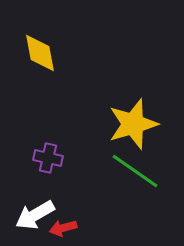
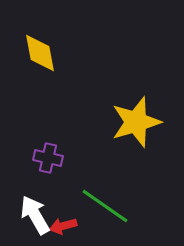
yellow star: moved 3 px right, 2 px up
green line: moved 30 px left, 35 px down
white arrow: rotated 90 degrees clockwise
red arrow: moved 2 px up
